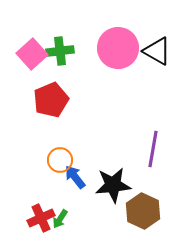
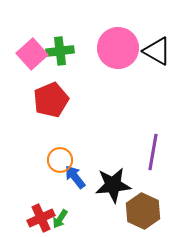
purple line: moved 3 px down
